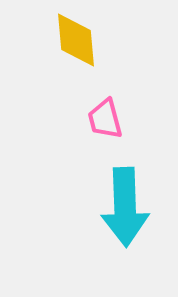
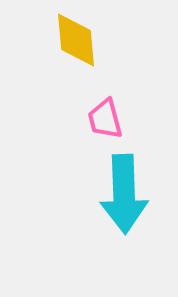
cyan arrow: moved 1 px left, 13 px up
